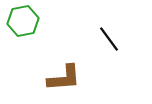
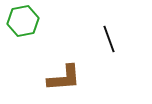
black line: rotated 16 degrees clockwise
